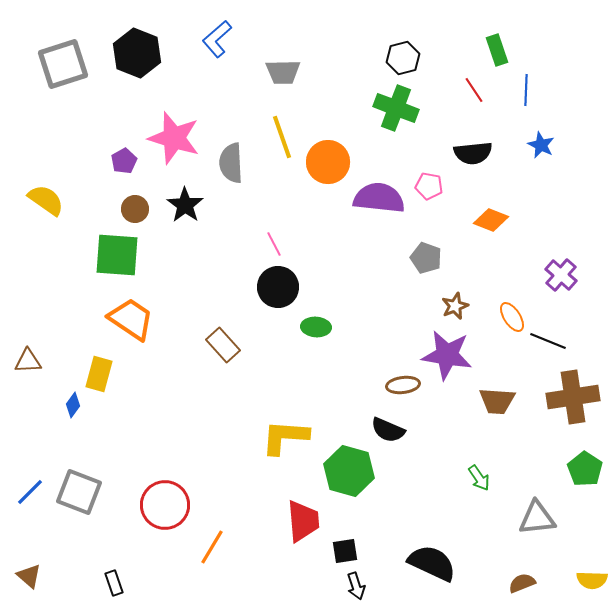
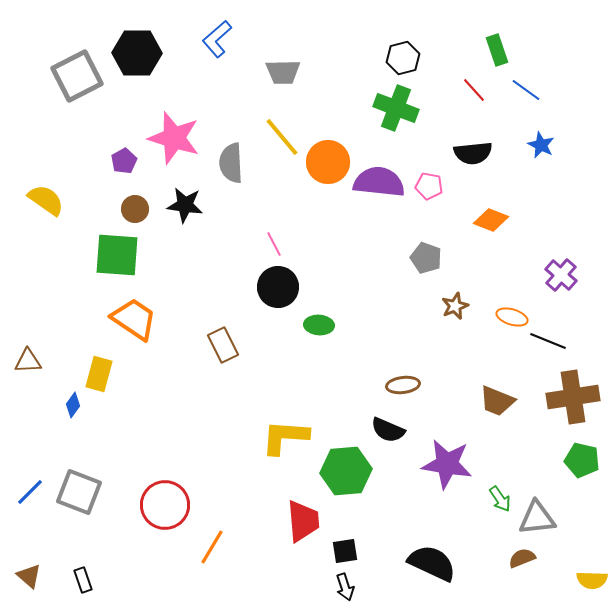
black hexagon at (137, 53): rotated 21 degrees counterclockwise
gray square at (63, 64): moved 14 px right, 12 px down; rotated 9 degrees counterclockwise
red line at (474, 90): rotated 8 degrees counterclockwise
blue line at (526, 90): rotated 56 degrees counterclockwise
yellow line at (282, 137): rotated 21 degrees counterclockwise
purple semicircle at (379, 198): moved 16 px up
black star at (185, 205): rotated 27 degrees counterclockwise
orange ellipse at (512, 317): rotated 40 degrees counterclockwise
orange trapezoid at (131, 319): moved 3 px right
green ellipse at (316, 327): moved 3 px right, 2 px up
brown rectangle at (223, 345): rotated 16 degrees clockwise
purple star at (447, 355): moved 109 px down
brown trapezoid at (497, 401): rotated 18 degrees clockwise
green pentagon at (585, 469): moved 3 px left, 9 px up; rotated 20 degrees counterclockwise
green hexagon at (349, 471): moved 3 px left; rotated 21 degrees counterclockwise
green arrow at (479, 478): moved 21 px right, 21 px down
black rectangle at (114, 583): moved 31 px left, 3 px up
brown semicircle at (522, 583): moved 25 px up
black arrow at (356, 586): moved 11 px left, 1 px down
